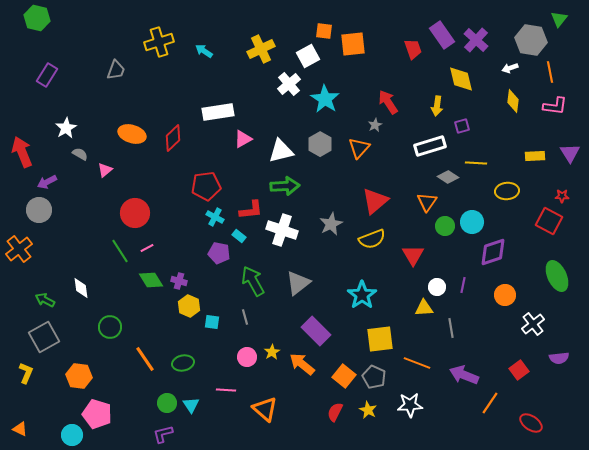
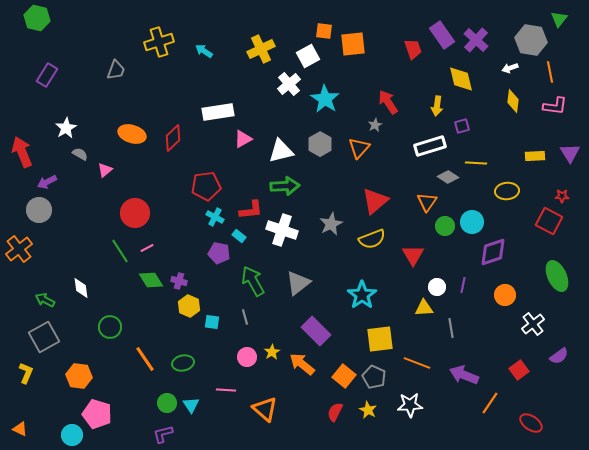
purple semicircle at (559, 358): moved 2 px up; rotated 30 degrees counterclockwise
